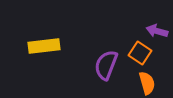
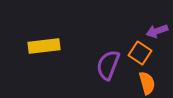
purple arrow: rotated 35 degrees counterclockwise
purple semicircle: moved 2 px right
